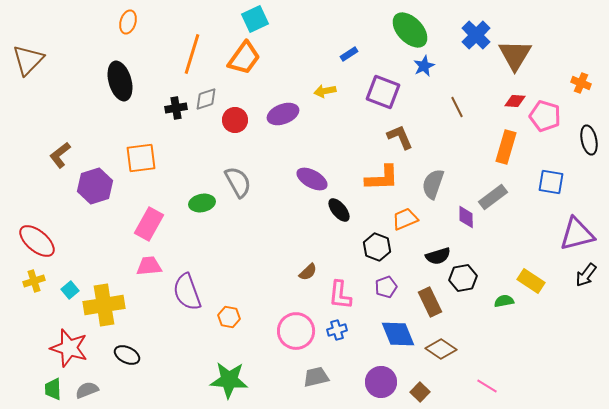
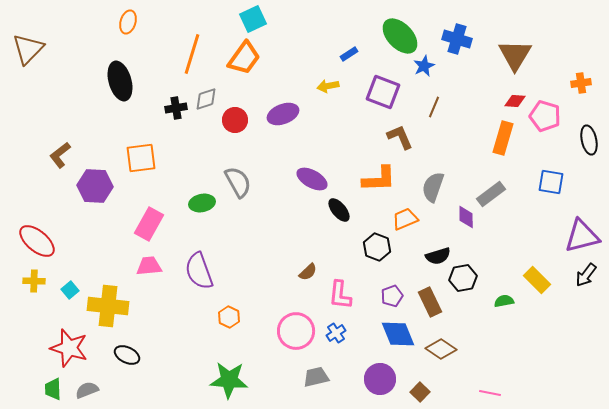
cyan square at (255, 19): moved 2 px left
green ellipse at (410, 30): moved 10 px left, 6 px down
blue cross at (476, 35): moved 19 px left, 4 px down; rotated 28 degrees counterclockwise
brown triangle at (28, 60): moved 11 px up
orange cross at (581, 83): rotated 30 degrees counterclockwise
yellow arrow at (325, 91): moved 3 px right, 5 px up
brown line at (457, 107): moved 23 px left; rotated 50 degrees clockwise
orange rectangle at (506, 147): moved 3 px left, 9 px up
orange L-shape at (382, 178): moved 3 px left, 1 px down
gray semicircle at (433, 184): moved 3 px down
purple hexagon at (95, 186): rotated 20 degrees clockwise
gray rectangle at (493, 197): moved 2 px left, 3 px up
purple triangle at (577, 234): moved 5 px right, 2 px down
yellow cross at (34, 281): rotated 20 degrees clockwise
yellow rectangle at (531, 281): moved 6 px right, 1 px up; rotated 12 degrees clockwise
purple pentagon at (386, 287): moved 6 px right, 9 px down
purple semicircle at (187, 292): moved 12 px right, 21 px up
yellow cross at (104, 305): moved 4 px right, 1 px down; rotated 15 degrees clockwise
orange hexagon at (229, 317): rotated 15 degrees clockwise
blue cross at (337, 330): moved 1 px left, 3 px down; rotated 18 degrees counterclockwise
purple circle at (381, 382): moved 1 px left, 3 px up
pink line at (487, 386): moved 3 px right, 7 px down; rotated 20 degrees counterclockwise
